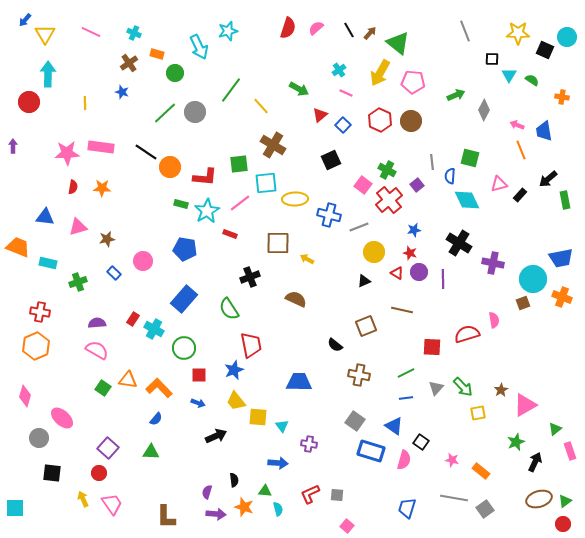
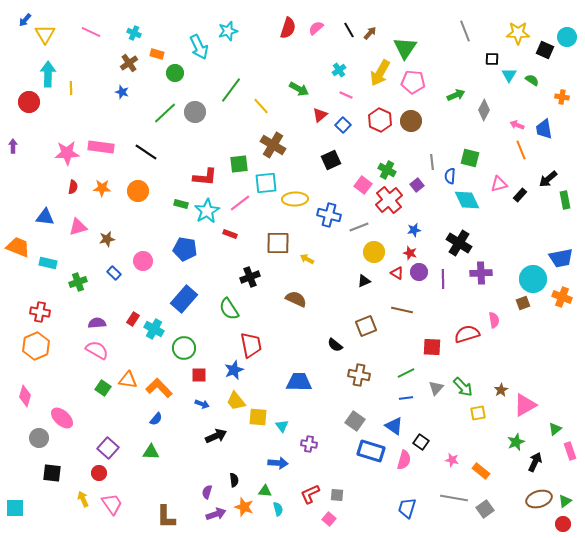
green triangle at (398, 43): moved 7 px right, 5 px down; rotated 25 degrees clockwise
pink line at (346, 93): moved 2 px down
yellow line at (85, 103): moved 14 px left, 15 px up
blue trapezoid at (544, 131): moved 2 px up
orange circle at (170, 167): moved 32 px left, 24 px down
purple cross at (493, 263): moved 12 px left, 10 px down; rotated 15 degrees counterclockwise
blue arrow at (198, 403): moved 4 px right, 1 px down
purple arrow at (216, 514): rotated 24 degrees counterclockwise
pink square at (347, 526): moved 18 px left, 7 px up
